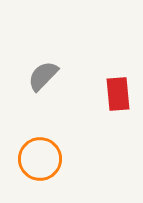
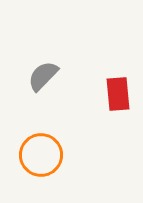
orange circle: moved 1 px right, 4 px up
